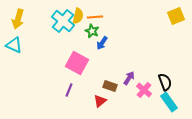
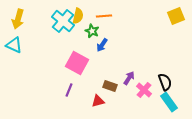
orange line: moved 9 px right, 1 px up
blue arrow: moved 2 px down
red triangle: moved 2 px left; rotated 24 degrees clockwise
